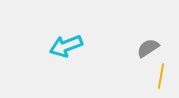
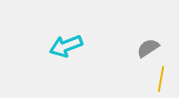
yellow line: moved 3 px down
